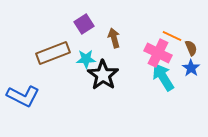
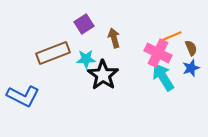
orange line: rotated 48 degrees counterclockwise
blue star: rotated 18 degrees clockwise
